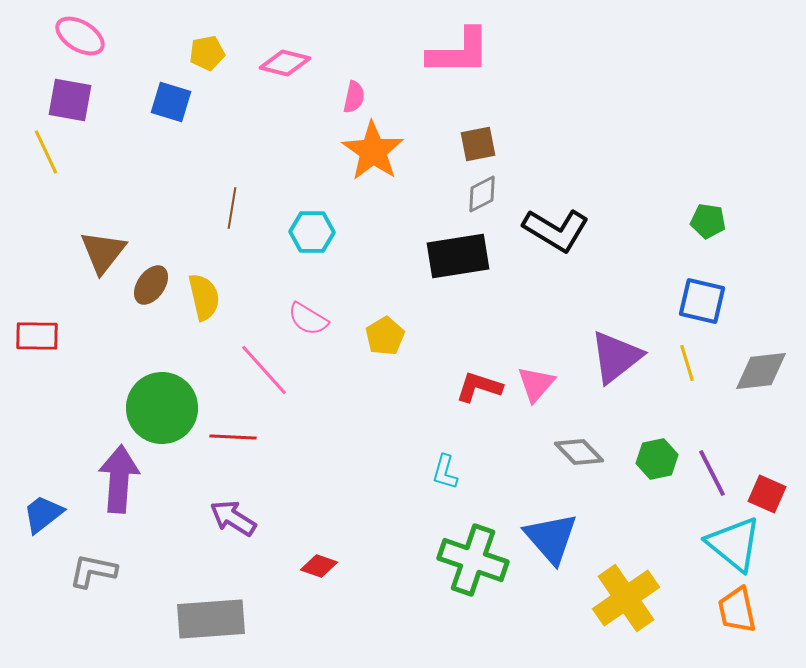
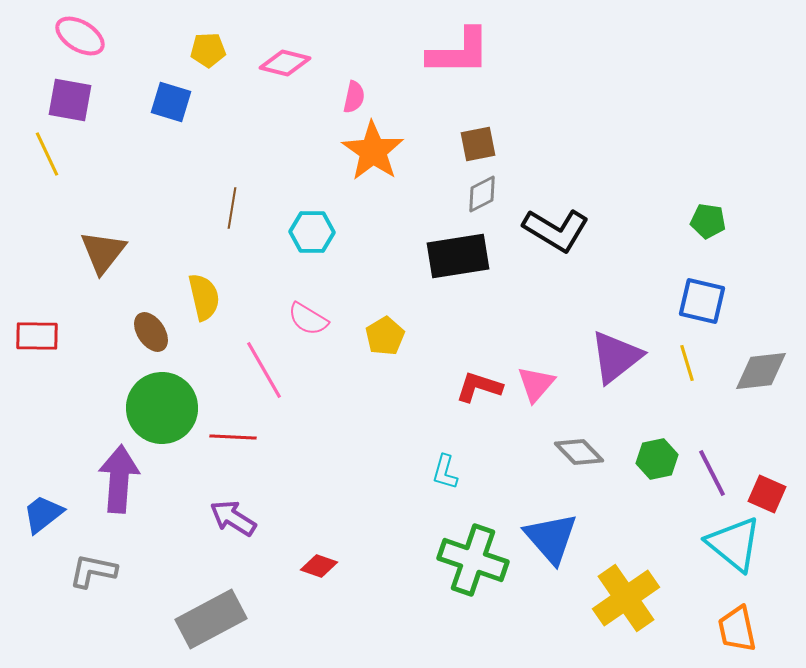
yellow pentagon at (207, 53): moved 1 px right, 3 px up; rotated 8 degrees clockwise
yellow line at (46, 152): moved 1 px right, 2 px down
brown ellipse at (151, 285): moved 47 px down; rotated 69 degrees counterclockwise
pink line at (264, 370): rotated 12 degrees clockwise
orange trapezoid at (737, 610): moved 19 px down
gray rectangle at (211, 619): rotated 24 degrees counterclockwise
